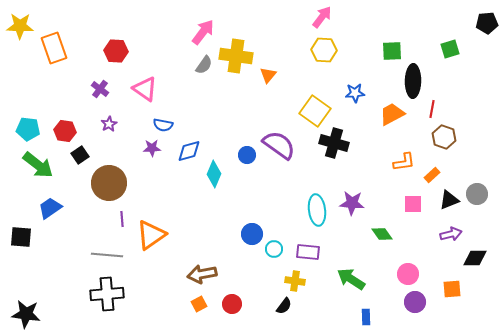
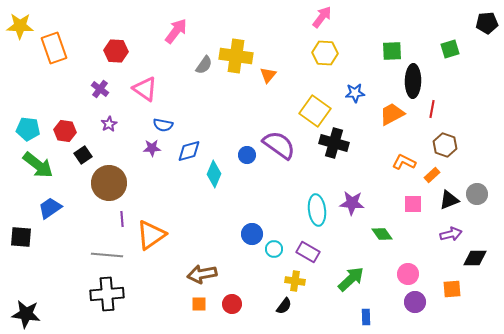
pink arrow at (203, 32): moved 27 px left, 1 px up
yellow hexagon at (324, 50): moved 1 px right, 3 px down
brown hexagon at (444, 137): moved 1 px right, 8 px down
black square at (80, 155): moved 3 px right
orange L-shape at (404, 162): rotated 145 degrees counterclockwise
purple rectangle at (308, 252): rotated 25 degrees clockwise
green arrow at (351, 279): rotated 104 degrees clockwise
orange square at (199, 304): rotated 28 degrees clockwise
